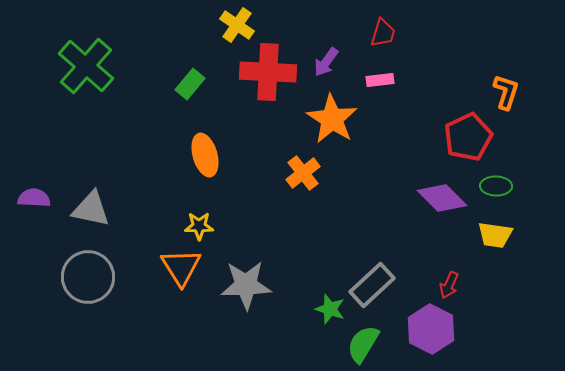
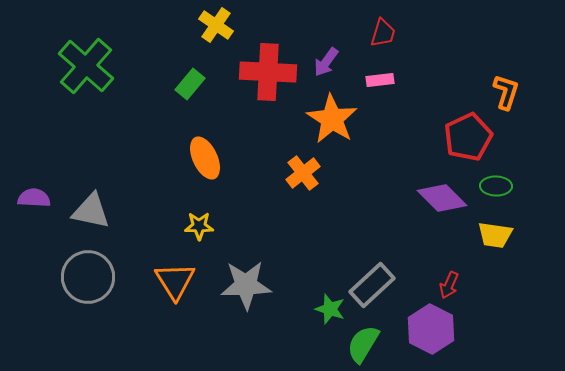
yellow cross: moved 21 px left
orange ellipse: moved 3 px down; rotated 9 degrees counterclockwise
gray triangle: moved 2 px down
orange triangle: moved 6 px left, 14 px down
